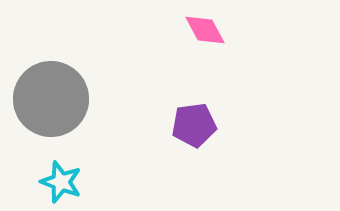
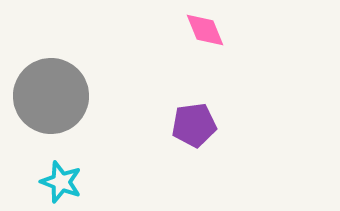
pink diamond: rotated 6 degrees clockwise
gray circle: moved 3 px up
